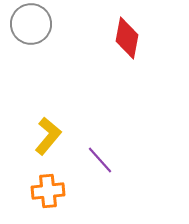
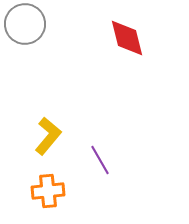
gray circle: moved 6 px left
red diamond: rotated 24 degrees counterclockwise
purple line: rotated 12 degrees clockwise
